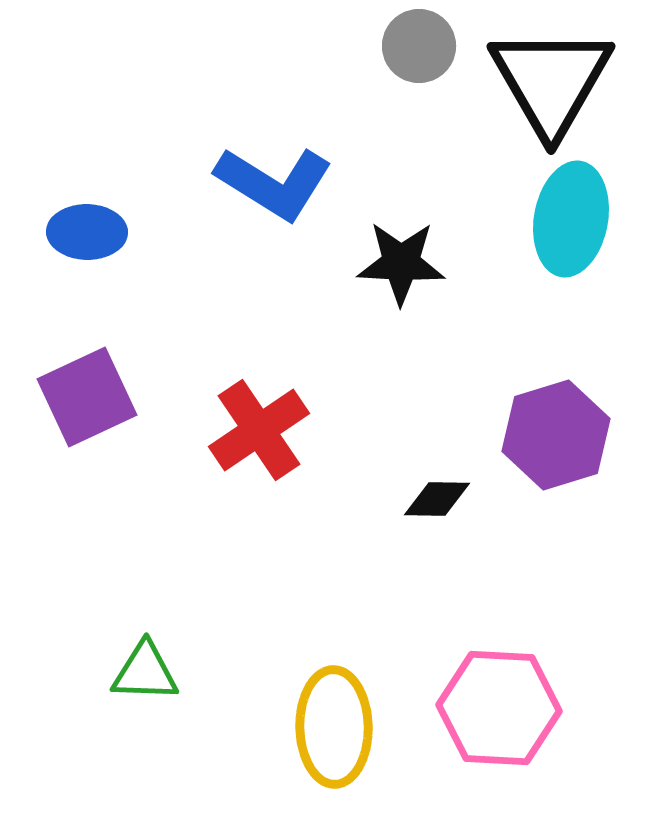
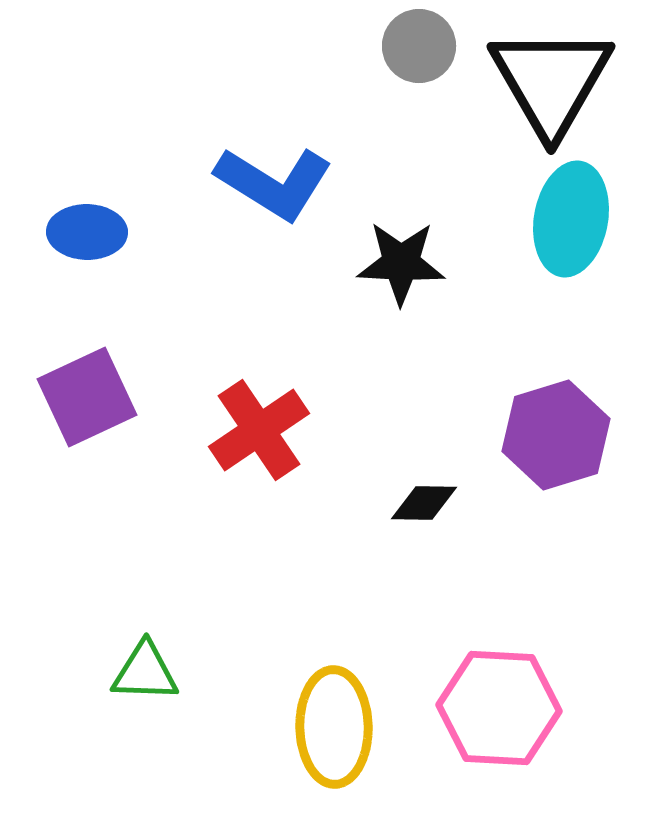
black diamond: moved 13 px left, 4 px down
